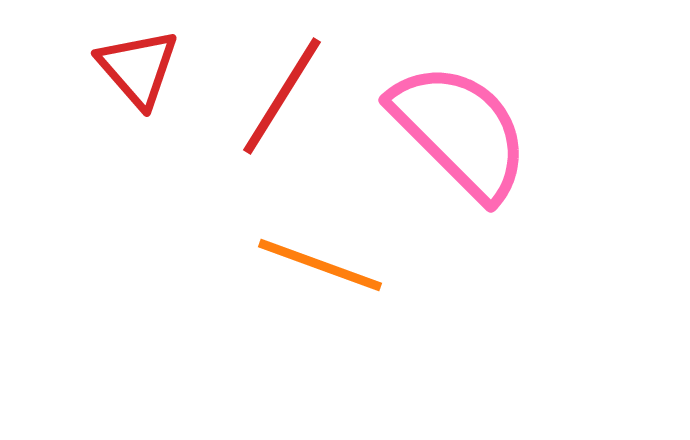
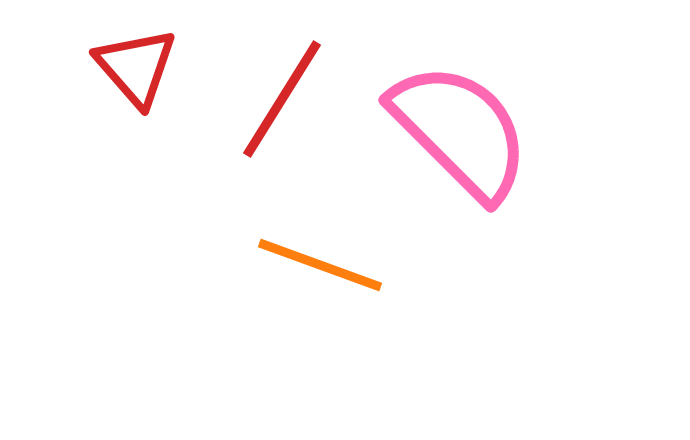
red triangle: moved 2 px left, 1 px up
red line: moved 3 px down
